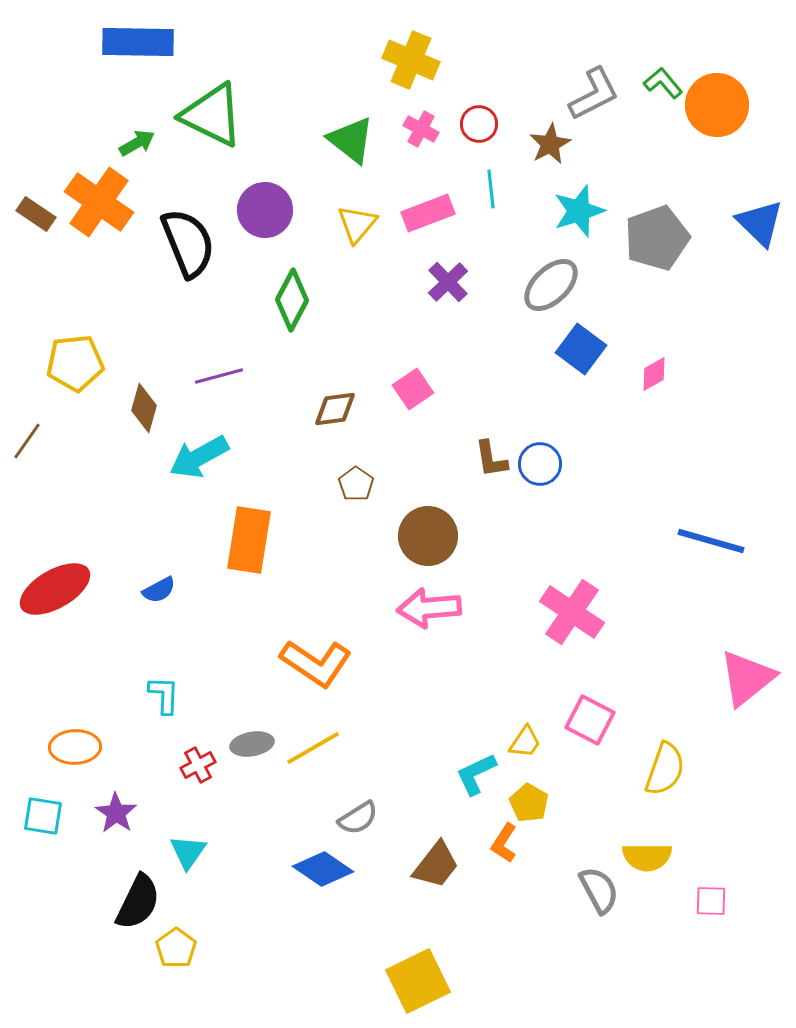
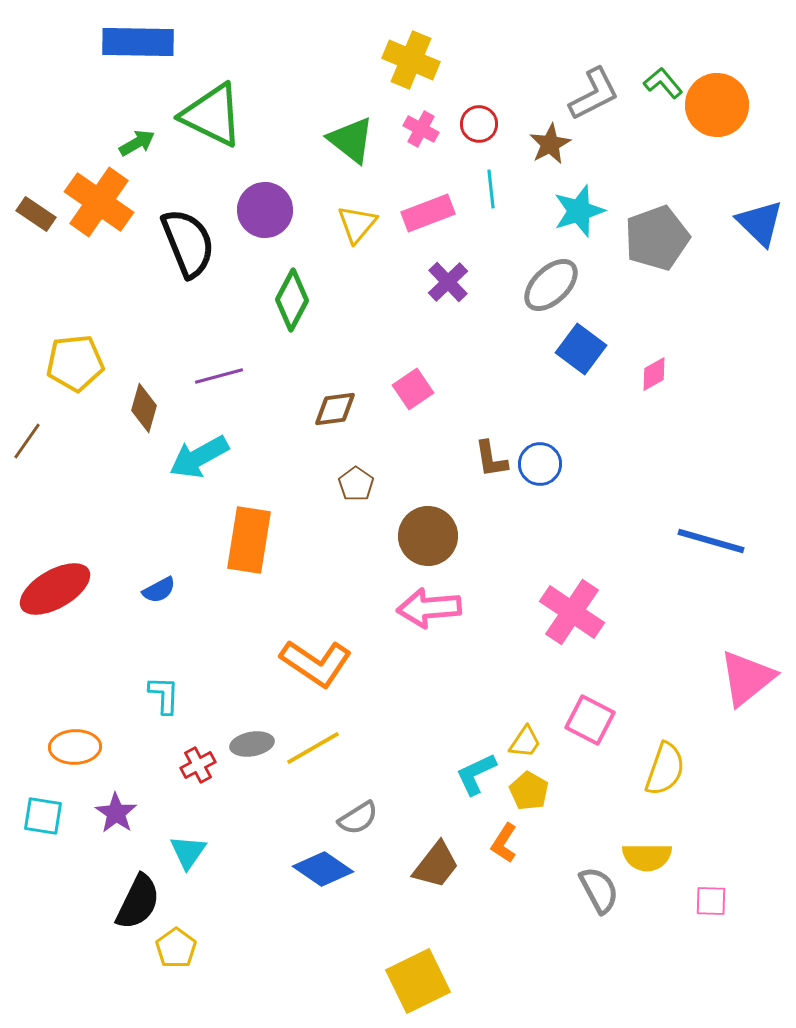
yellow pentagon at (529, 803): moved 12 px up
